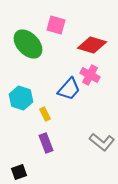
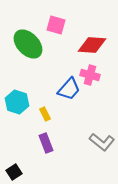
red diamond: rotated 12 degrees counterclockwise
pink cross: rotated 12 degrees counterclockwise
cyan hexagon: moved 4 px left, 4 px down
black square: moved 5 px left; rotated 14 degrees counterclockwise
